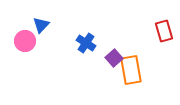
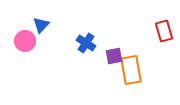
purple square: moved 2 px up; rotated 30 degrees clockwise
